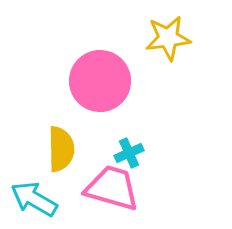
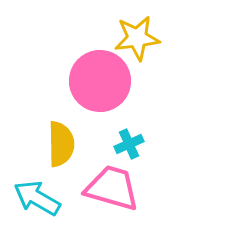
yellow star: moved 31 px left
yellow semicircle: moved 5 px up
cyan cross: moved 9 px up
cyan arrow: moved 3 px right, 1 px up
